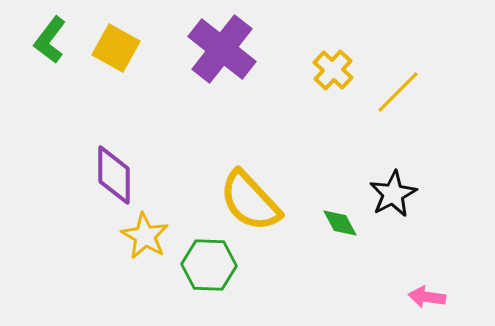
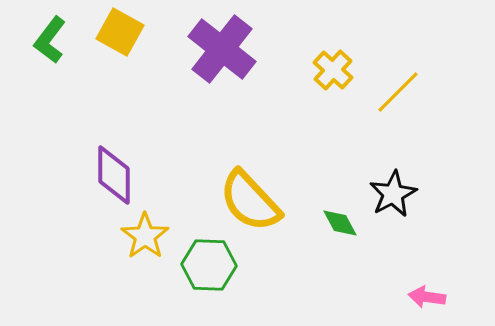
yellow square: moved 4 px right, 16 px up
yellow star: rotated 6 degrees clockwise
